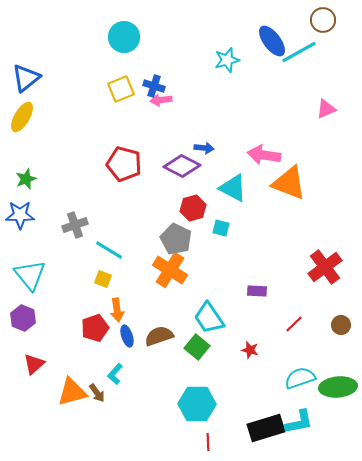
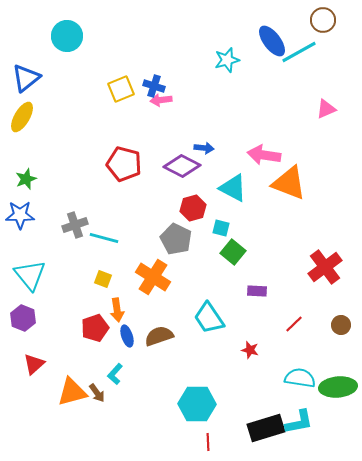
cyan circle at (124, 37): moved 57 px left, 1 px up
cyan line at (109, 250): moved 5 px left, 12 px up; rotated 16 degrees counterclockwise
orange cross at (170, 270): moved 17 px left, 7 px down
green square at (197, 347): moved 36 px right, 95 px up
cyan semicircle at (300, 378): rotated 28 degrees clockwise
